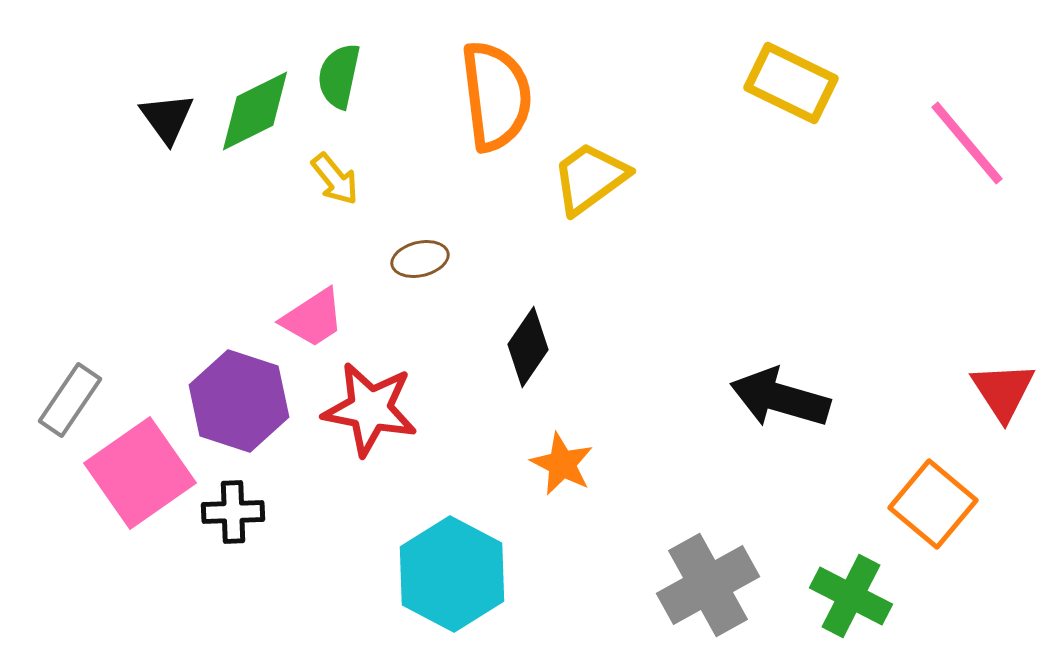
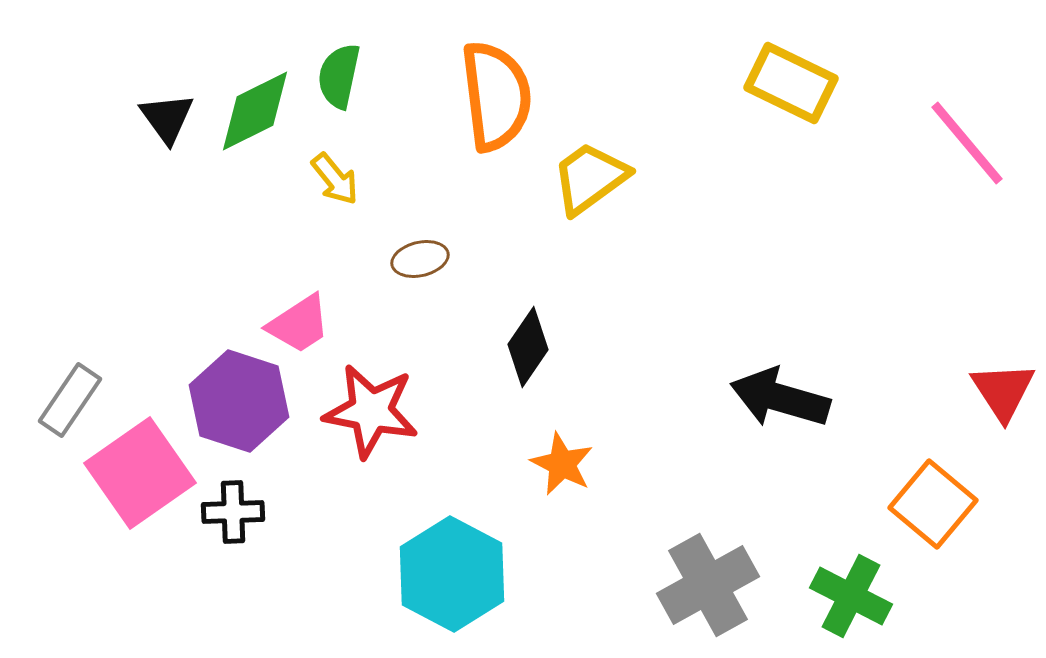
pink trapezoid: moved 14 px left, 6 px down
red star: moved 1 px right, 2 px down
